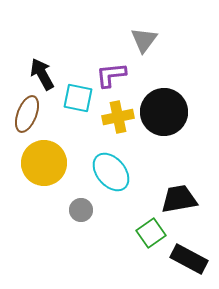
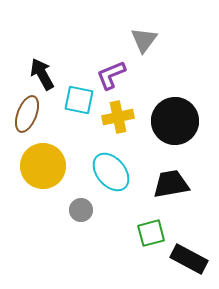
purple L-shape: rotated 16 degrees counterclockwise
cyan square: moved 1 px right, 2 px down
black circle: moved 11 px right, 9 px down
yellow circle: moved 1 px left, 3 px down
black trapezoid: moved 8 px left, 15 px up
green square: rotated 20 degrees clockwise
